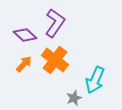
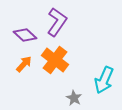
purple L-shape: moved 2 px right, 1 px up
cyan arrow: moved 9 px right
gray star: rotated 21 degrees counterclockwise
